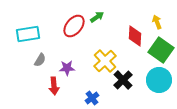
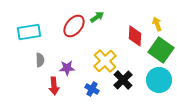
yellow arrow: moved 2 px down
cyan rectangle: moved 1 px right, 2 px up
gray semicircle: rotated 32 degrees counterclockwise
blue cross: moved 9 px up; rotated 24 degrees counterclockwise
